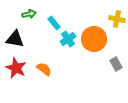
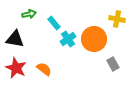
gray rectangle: moved 3 px left
